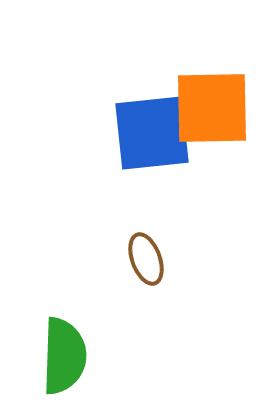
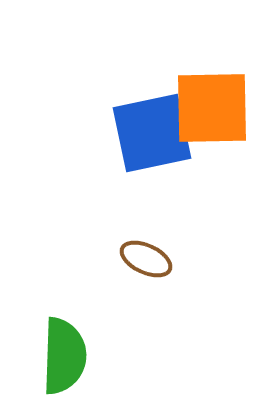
blue square: rotated 6 degrees counterclockwise
brown ellipse: rotated 45 degrees counterclockwise
